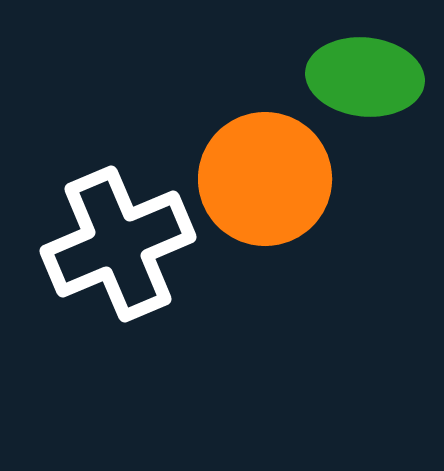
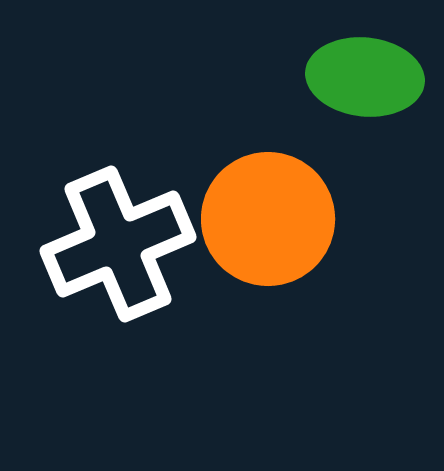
orange circle: moved 3 px right, 40 px down
